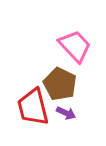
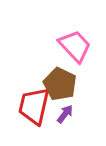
red trapezoid: moved 1 px right, 1 px up; rotated 27 degrees clockwise
purple arrow: moved 1 px left, 1 px down; rotated 78 degrees counterclockwise
